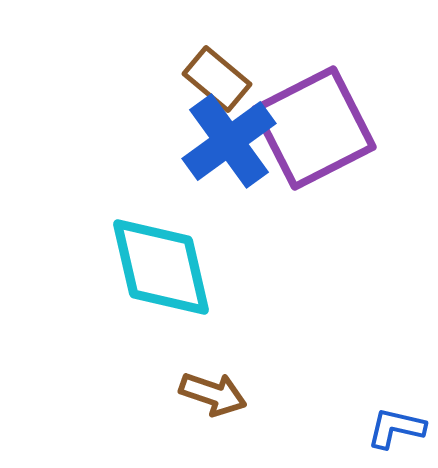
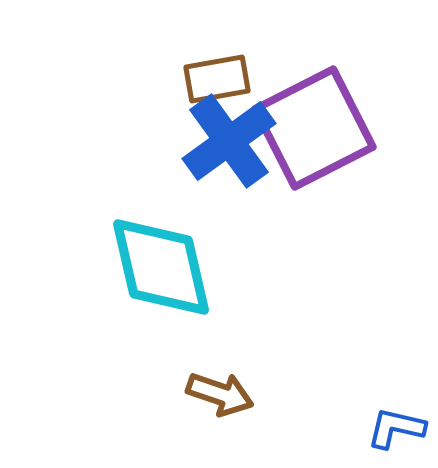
brown rectangle: rotated 50 degrees counterclockwise
brown arrow: moved 7 px right
